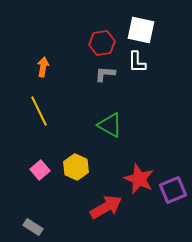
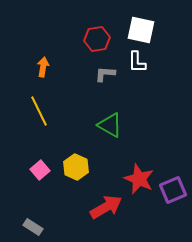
red hexagon: moved 5 px left, 4 px up
